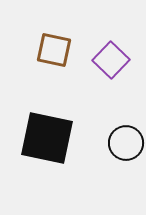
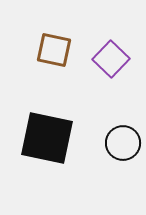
purple square: moved 1 px up
black circle: moved 3 px left
